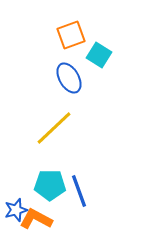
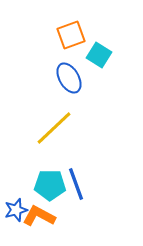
blue line: moved 3 px left, 7 px up
orange L-shape: moved 3 px right, 3 px up
